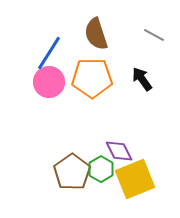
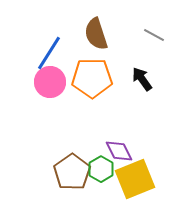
pink circle: moved 1 px right
